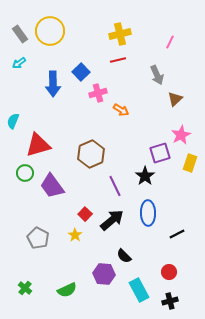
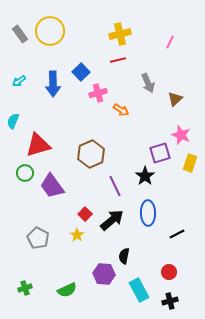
cyan arrow: moved 18 px down
gray arrow: moved 9 px left, 8 px down
pink star: rotated 24 degrees counterclockwise
yellow star: moved 2 px right
black semicircle: rotated 56 degrees clockwise
green cross: rotated 32 degrees clockwise
